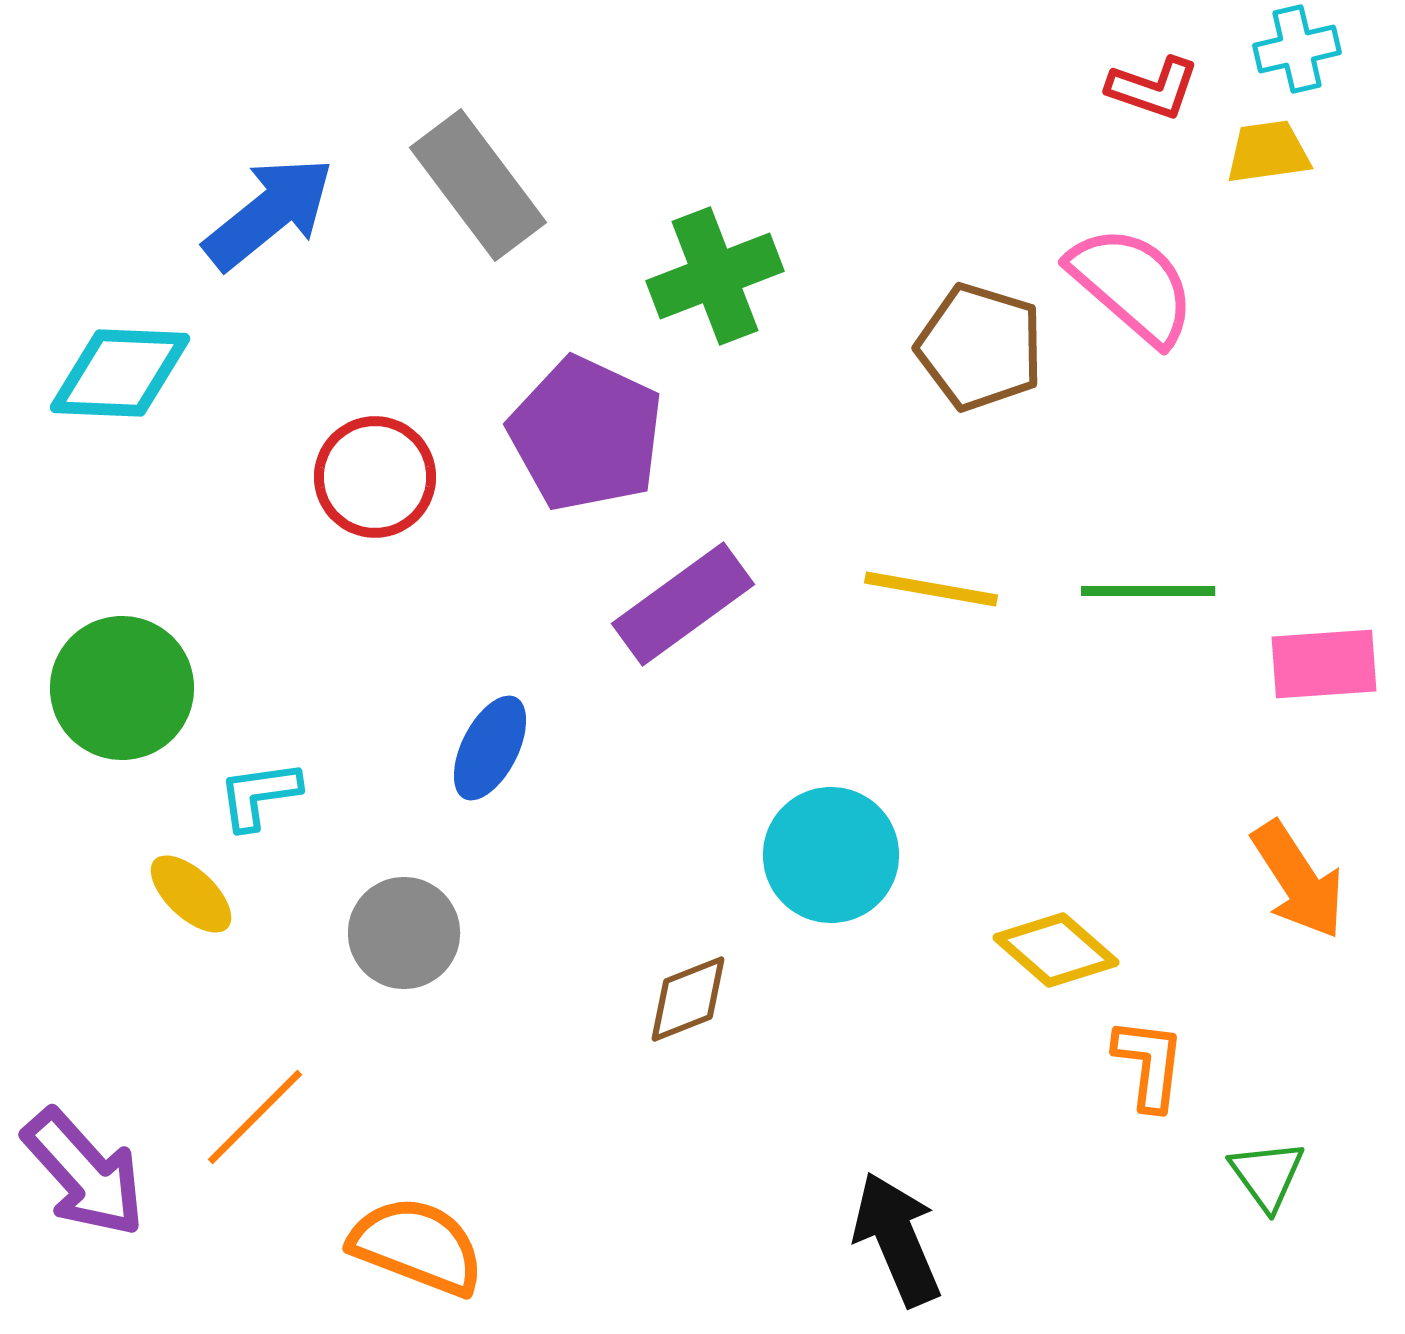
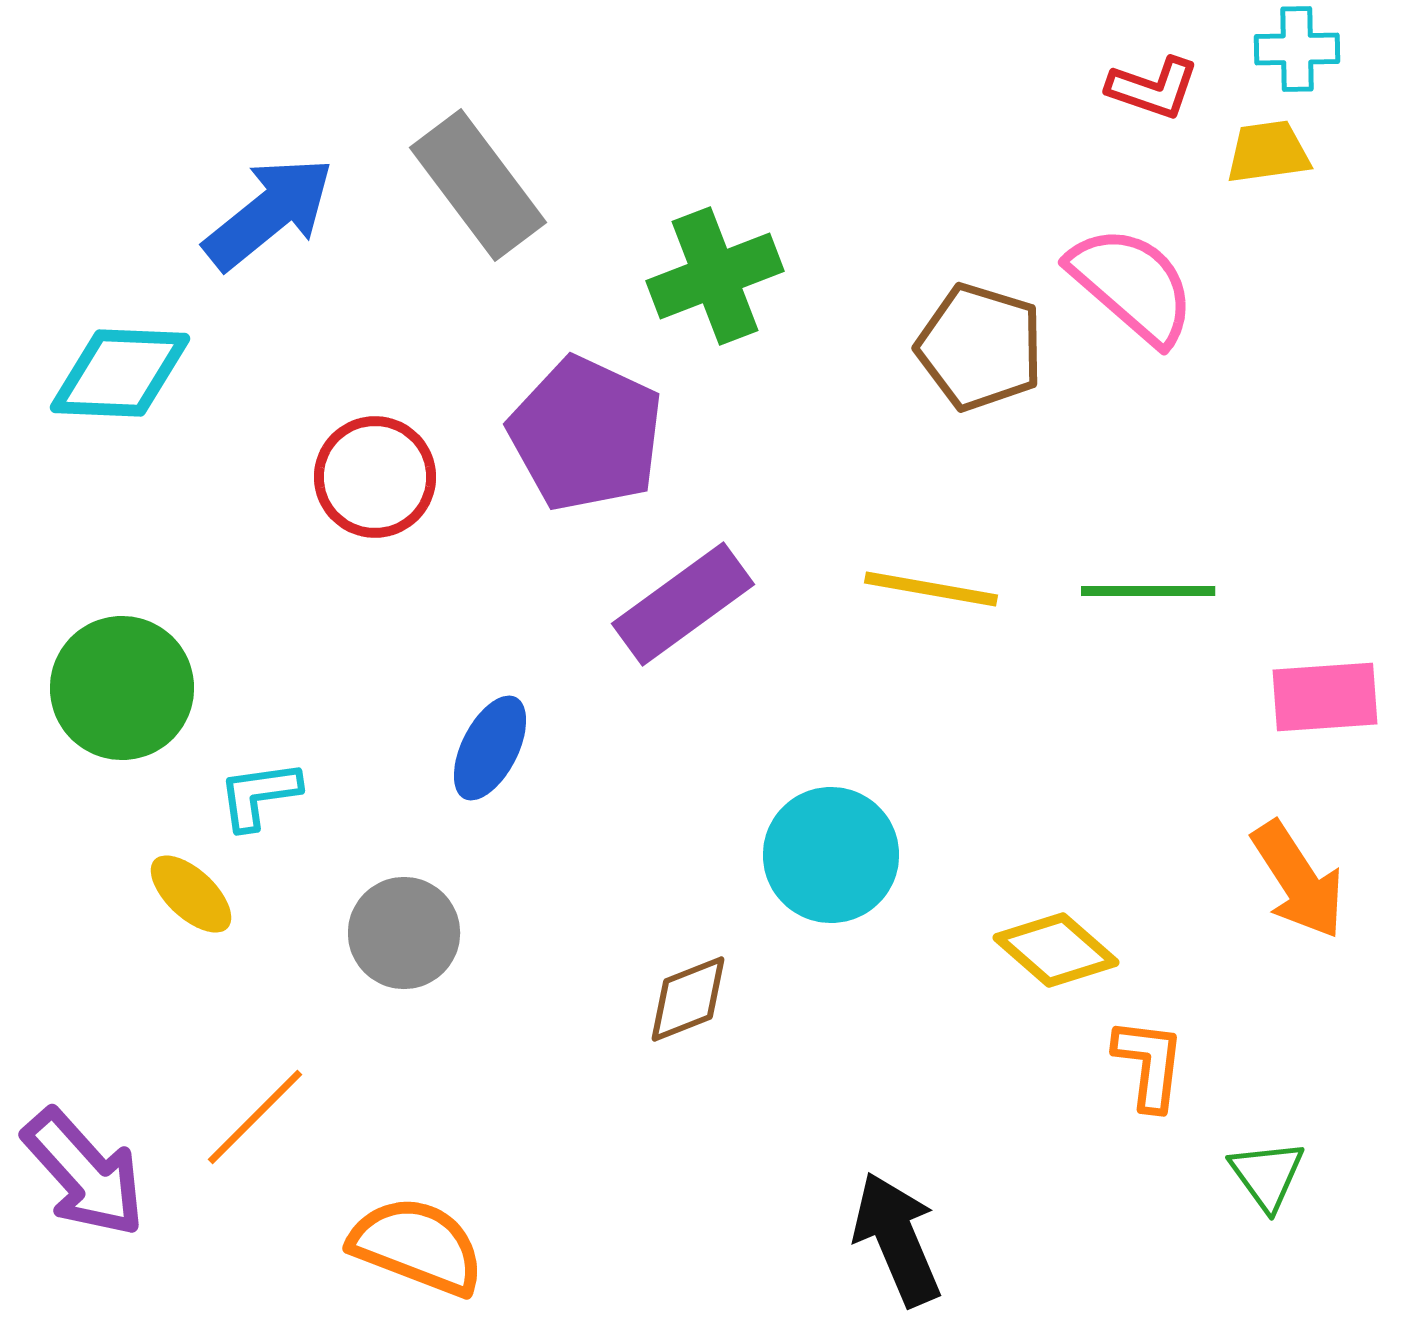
cyan cross: rotated 12 degrees clockwise
pink rectangle: moved 1 px right, 33 px down
